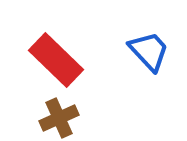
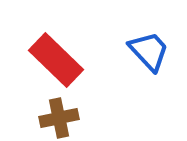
brown cross: rotated 12 degrees clockwise
